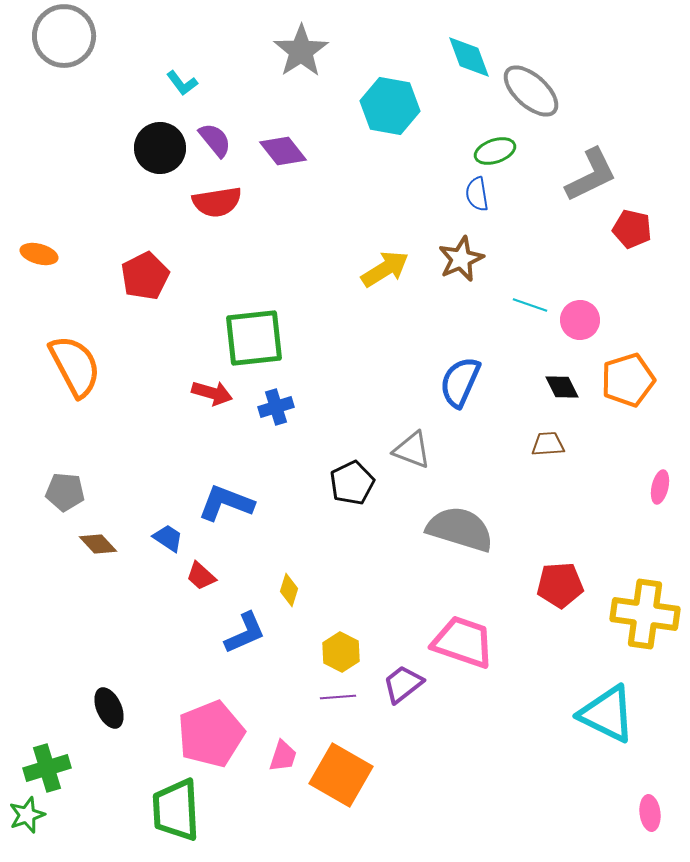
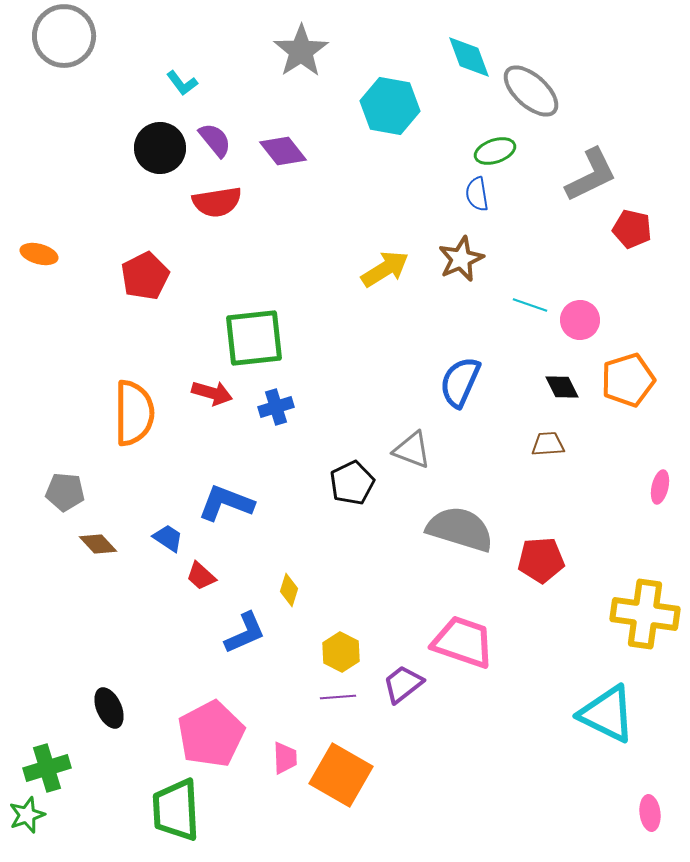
orange semicircle at (75, 366): moved 59 px right, 47 px down; rotated 28 degrees clockwise
red pentagon at (560, 585): moved 19 px left, 25 px up
pink pentagon at (211, 734): rotated 6 degrees counterclockwise
pink trapezoid at (283, 756): moved 2 px right, 2 px down; rotated 20 degrees counterclockwise
